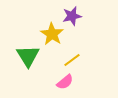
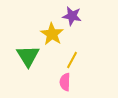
purple star: rotated 24 degrees clockwise
yellow line: rotated 24 degrees counterclockwise
pink semicircle: rotated 132 degrees clockwise
